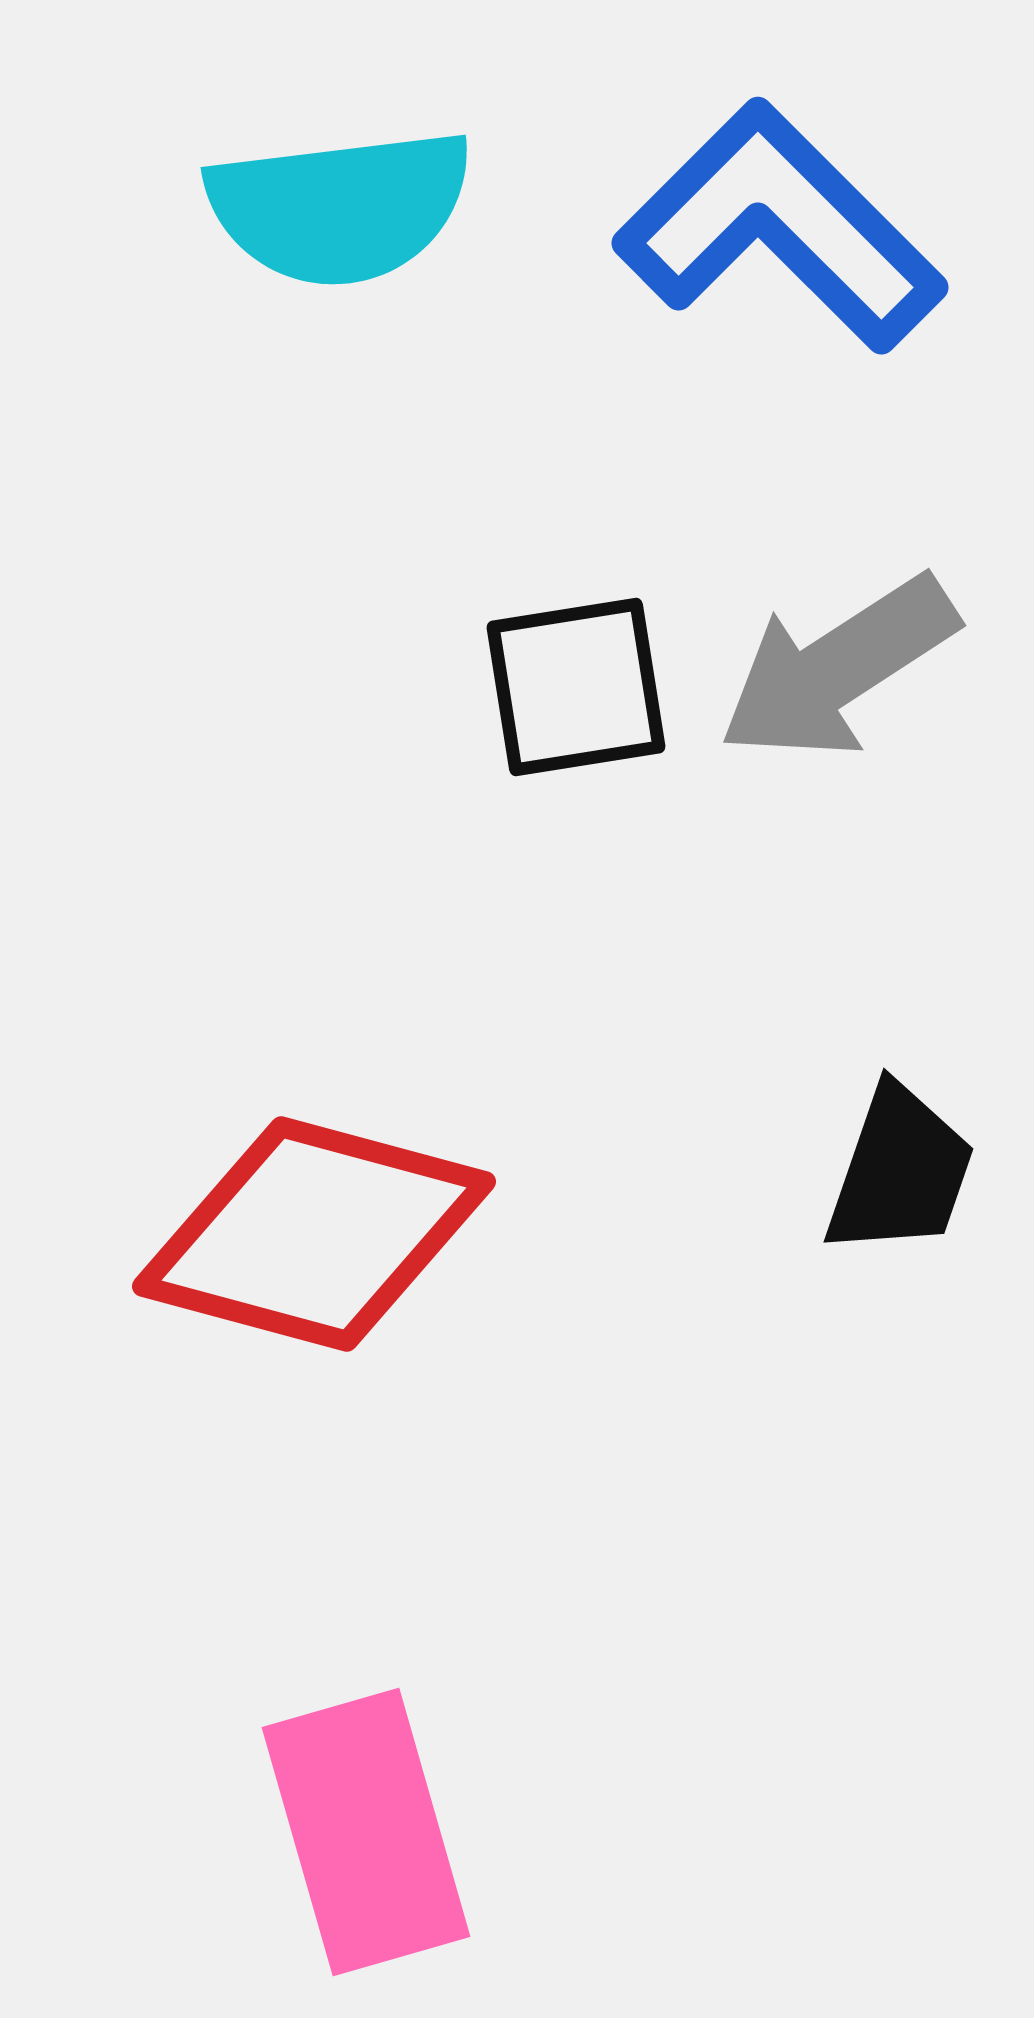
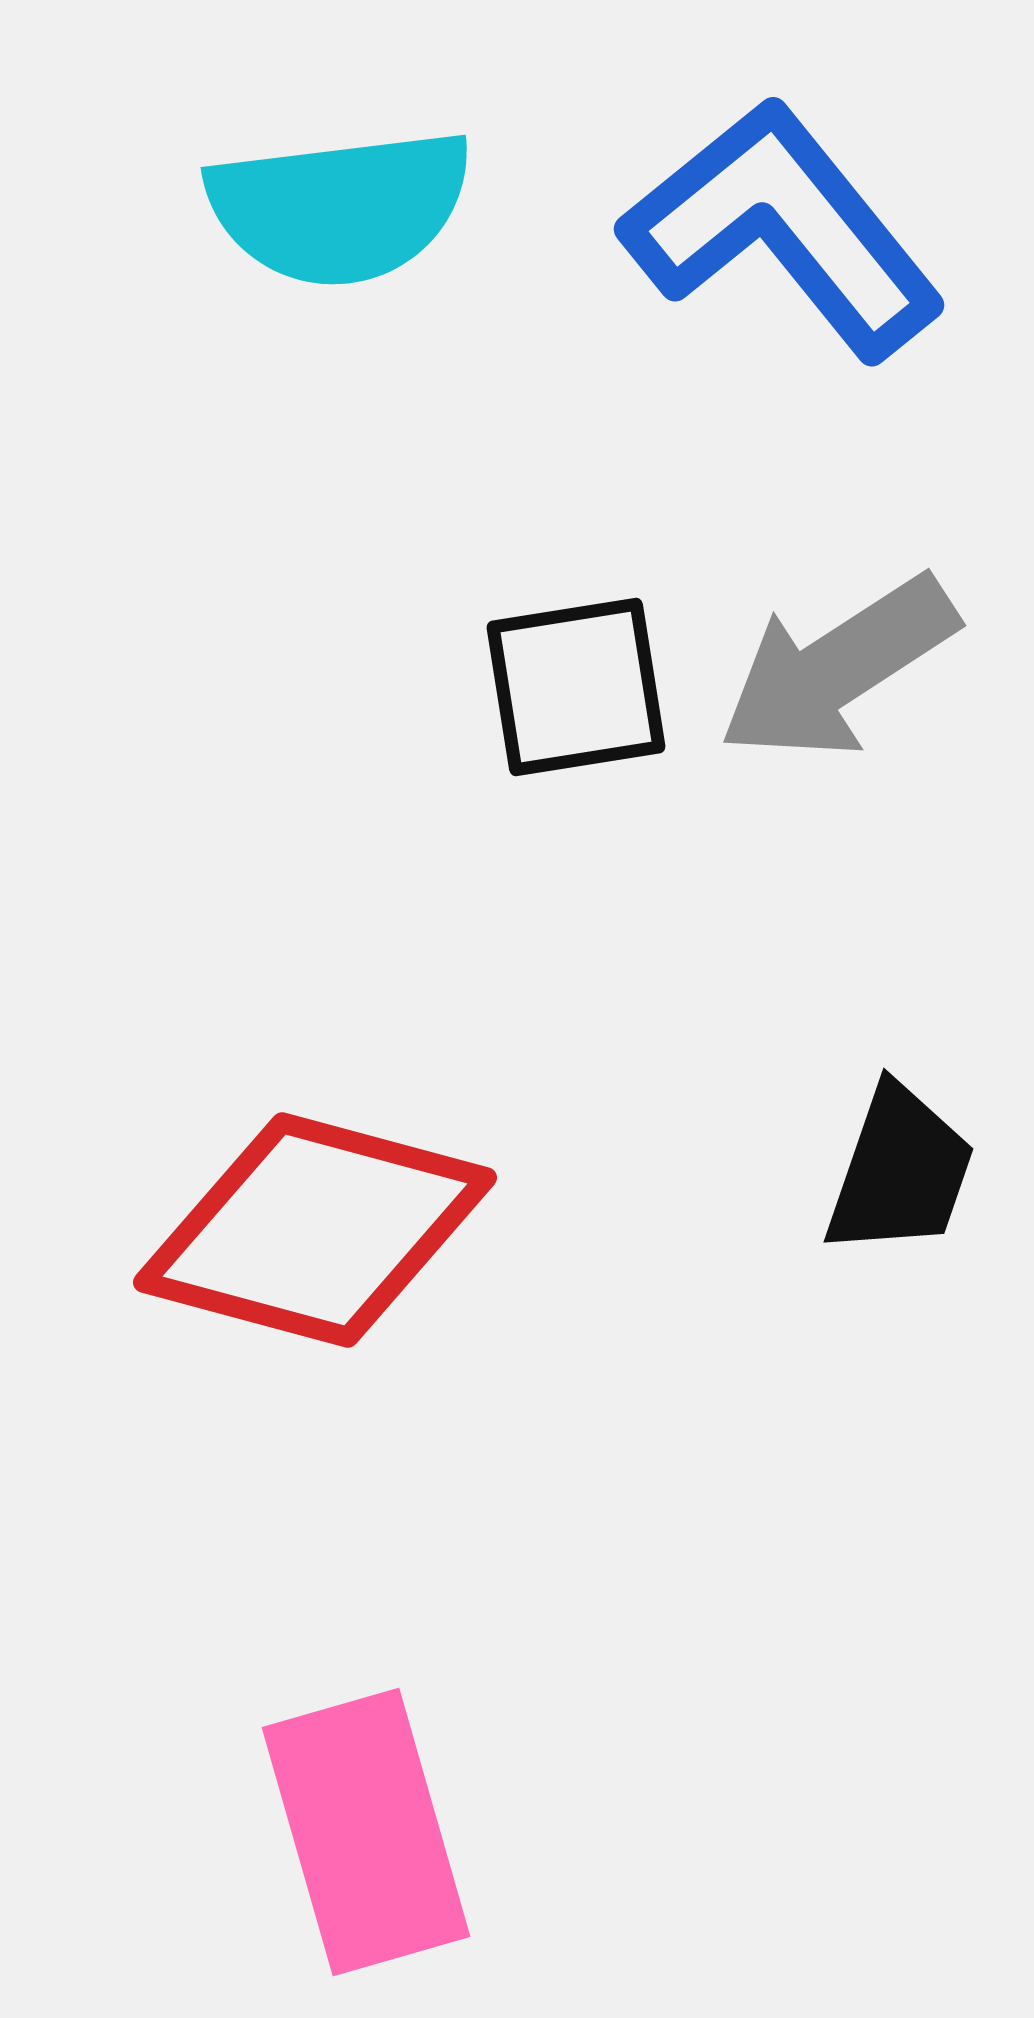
blue L-shape: moved 3 px right, 2 px down; rotated 6 degrees clockwise
red diamond: moved 1 px right, 4 px up
